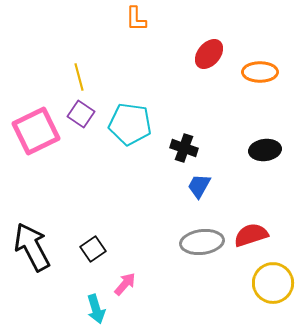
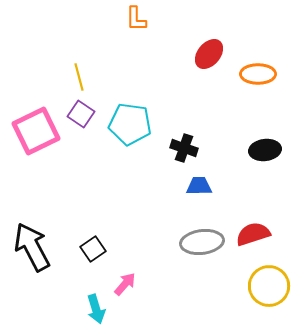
orange ellipse: moved 2 px left, 2 px down
blue trapezoid: rotated 60 degrees clockwise
red semicircle: moved 2 px right, 1 px up
yellow circle: moved 4 px left, 3 px down
